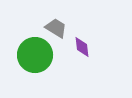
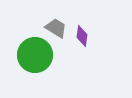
purple diamond: moved 11 px up; rotated 15 degrees clockwise
